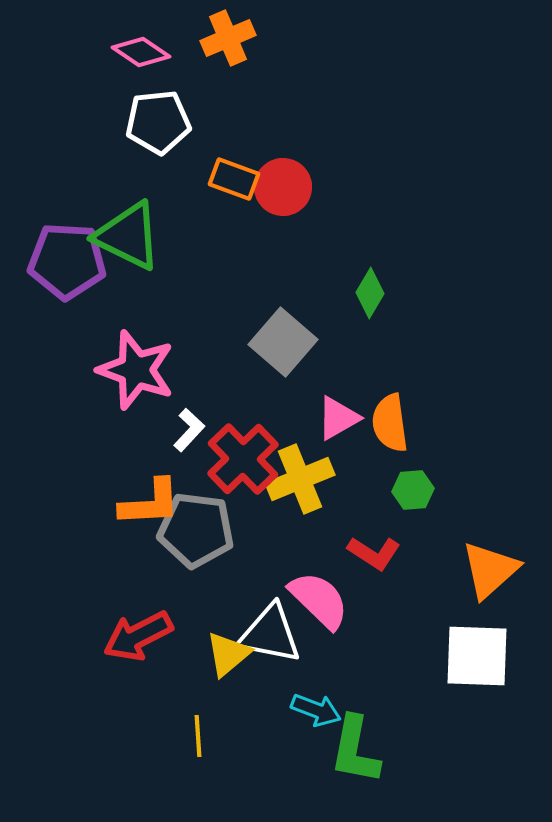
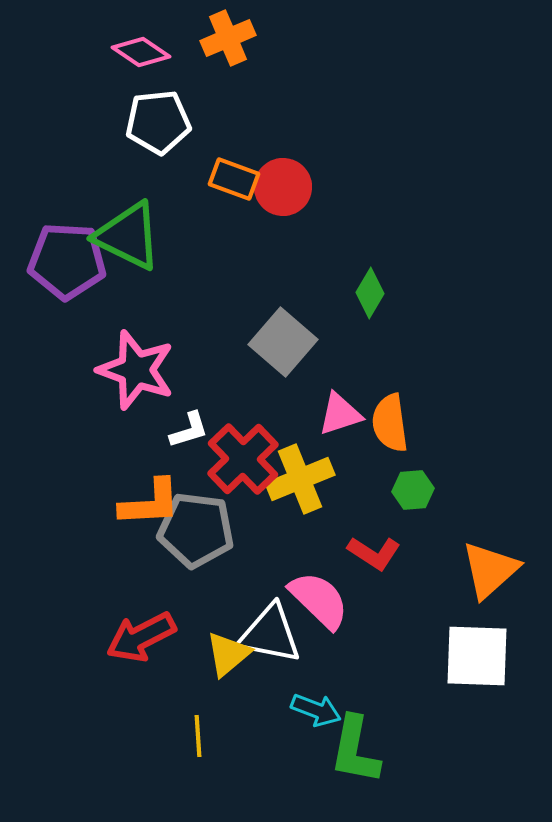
pink triangle: moved 2 px right, 4 px up; rotated 12 degrees clockwise
white L-shape: rotated 30 degrees clockwise
red arrow: moved 3 px right, 1 px down
